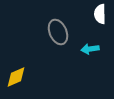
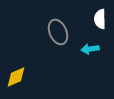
white semicircle: moved 5 px down
